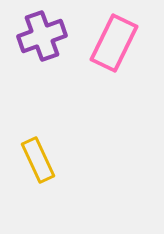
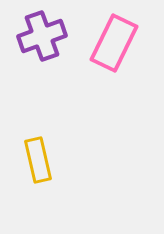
yellow rectangle: rotated 12 degrees clockwise
